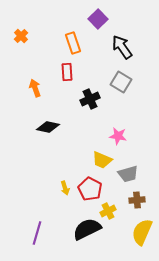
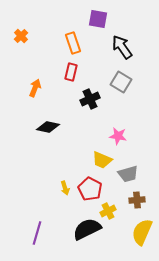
purple square: rotated 36 degrees counterclockwise
red rectangle: moved 4 px right; rotated 18 degrees clockwise
orange arrow: rotated 42 degrees clockwise
